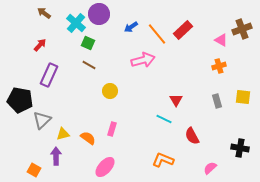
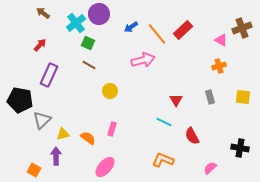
brown arrow: moved 1 px left
cyan cross: rotated 12 degrees clockwise
brown cross: moved 1 px up
gray rectangle: moved 7 px left, 4 px up
cyan line: moved 3 px down
